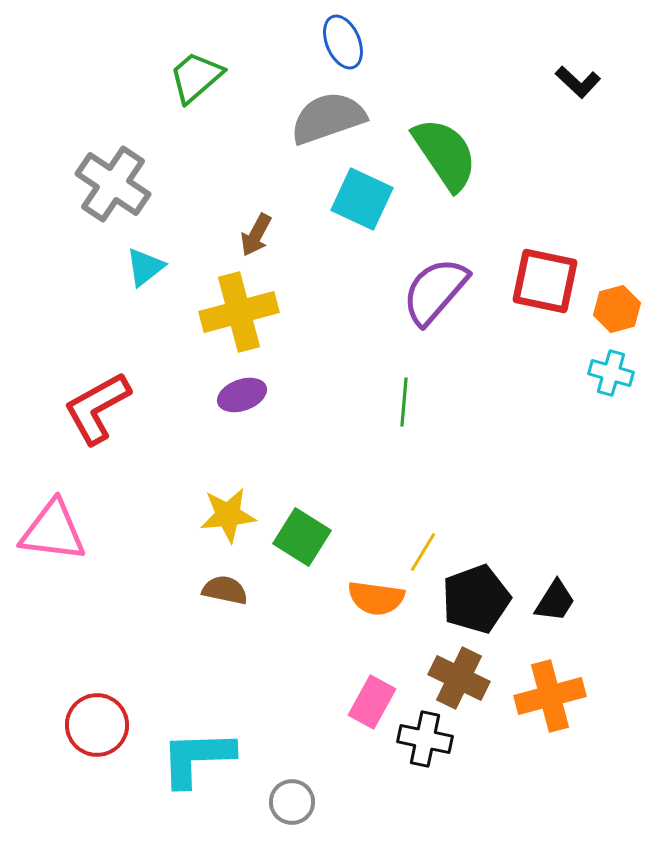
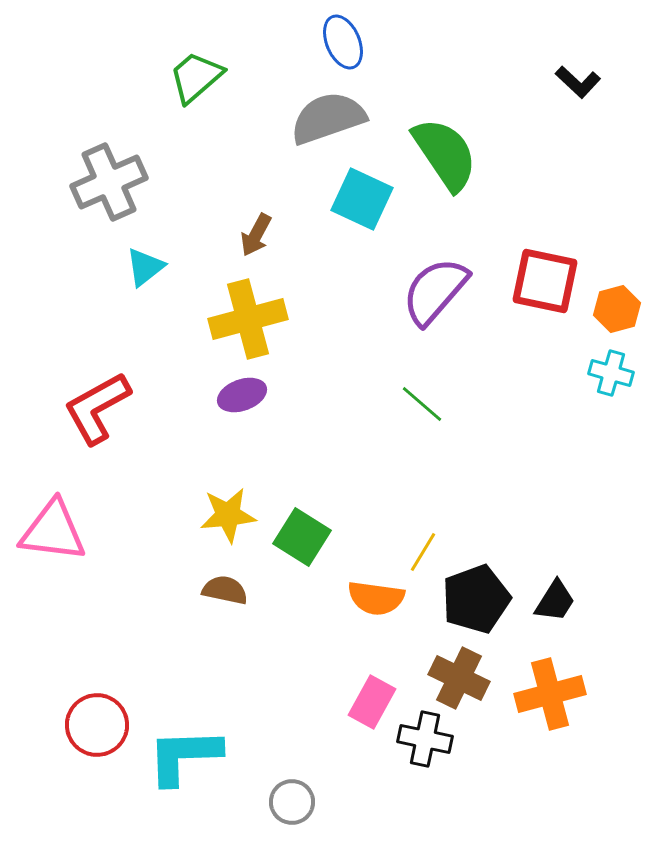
gray cross: moved 4 px left, 2 px up; rotated 32 degrees clockwise
yellow cross: moved 9 px right, 7 px down
green line: moved 18 px right, 2 px down; rotated 54 degrees counterclockwise
orange cross: moved 2 px up
cyan L-shape: moved 13 px left, 2 px up
